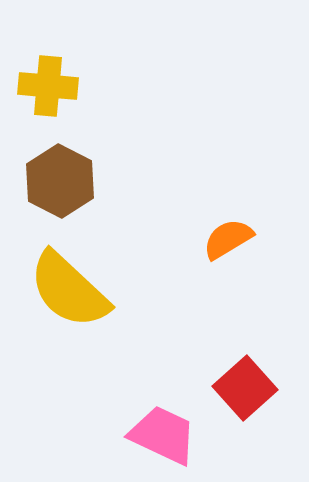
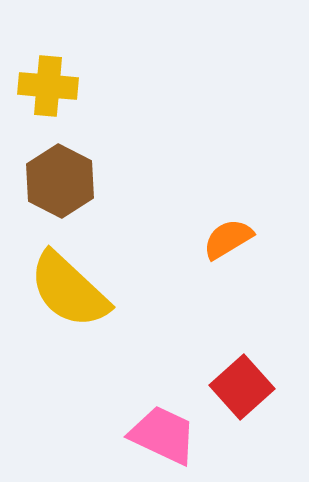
red square: moved 3 px left, 1 px up
